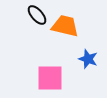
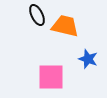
black ellipse: rotated 15 degrees clockwise
pink square: moved 1 px right, 1 px up
